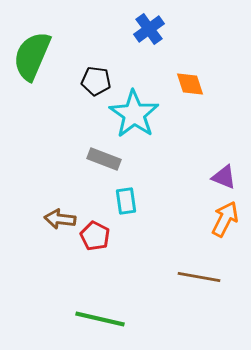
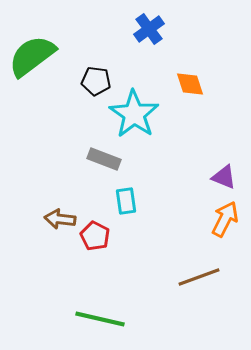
green semicircle: rotated 30 degrees clockwise
brown line: rotated 30 degrees counterclockwise
